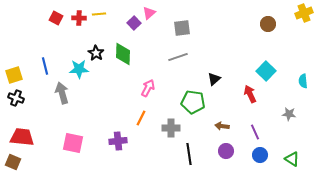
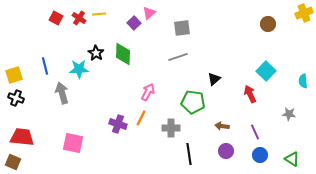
red cross: rotated 32 degrees clockwise
pink arrow: moved 4 px down
purple cross: moved 17 px up; rotated 24 degrees clockwise
